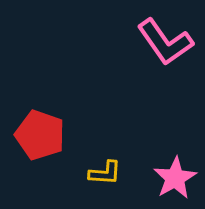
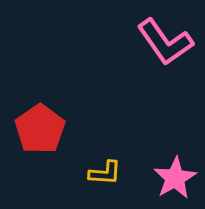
red pentagon: moved 6 px up; rotated 18 degrees clockwise
